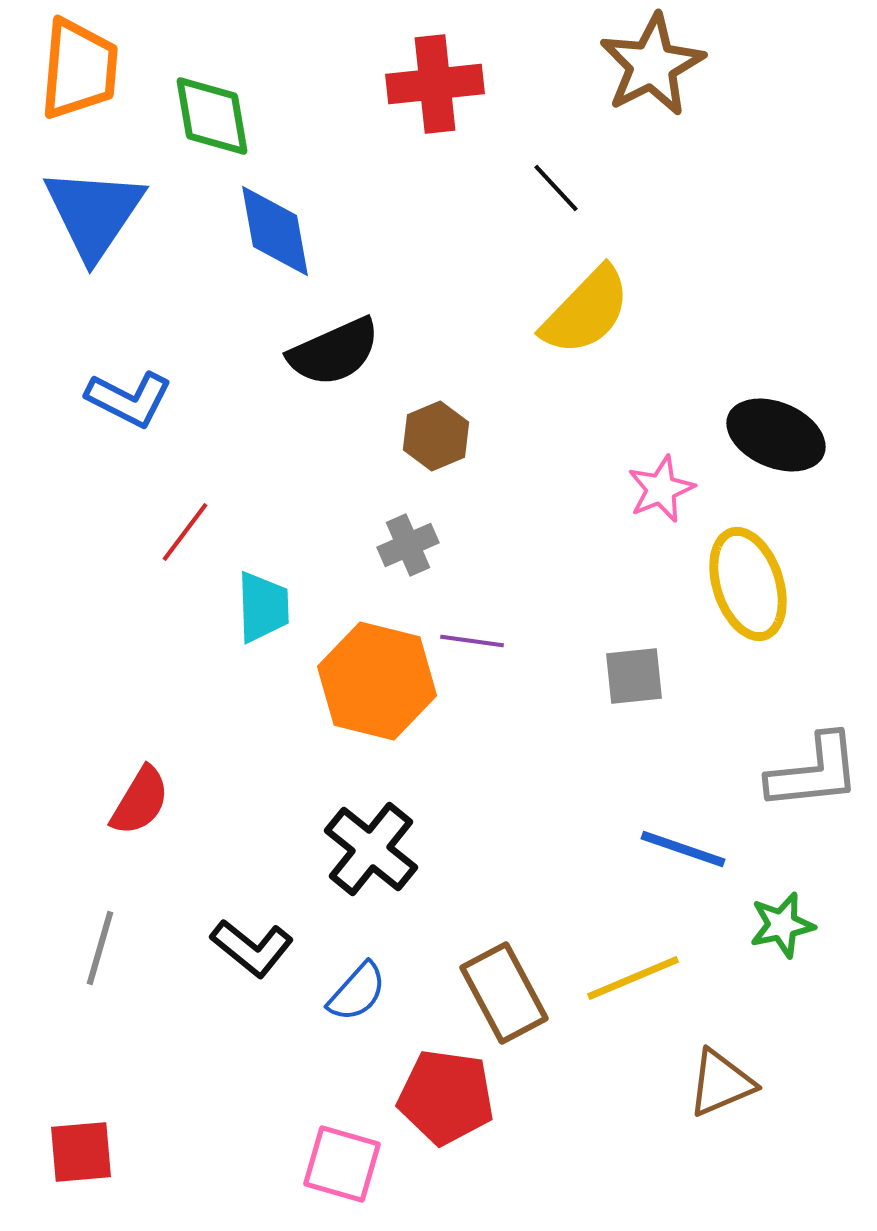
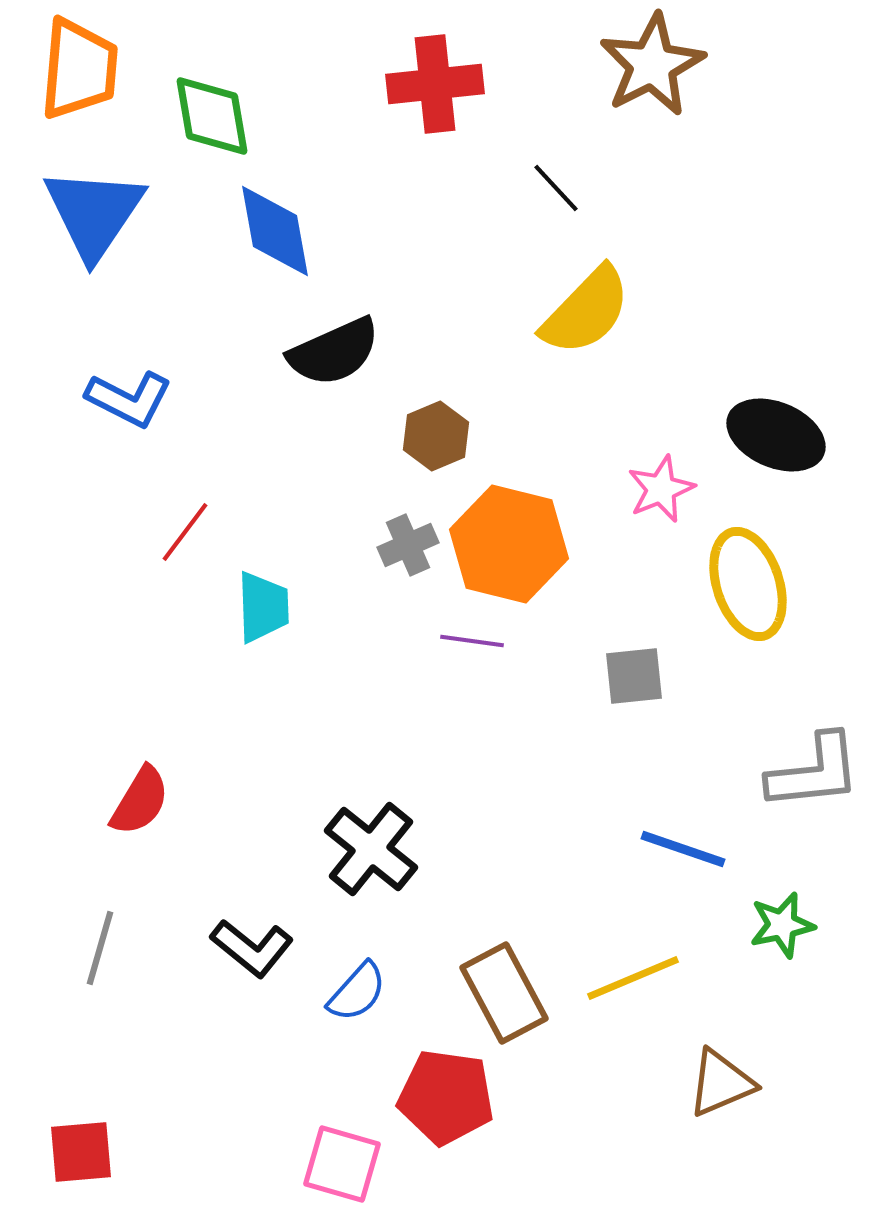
orange hexagon: moved 132 px right, 137 px up
